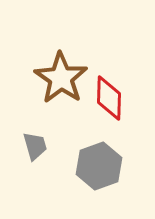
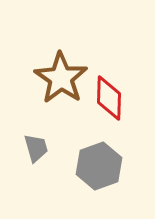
gray trapezoid: moved 1 px right, 2 px down
